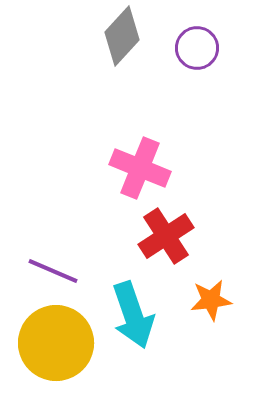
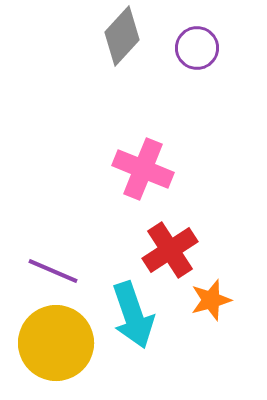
pink cross: moved 3 px right, 1 px down
red cross: moved 4 px right, 14 px down
orange star: rotated 9 degrees counterclockwise
